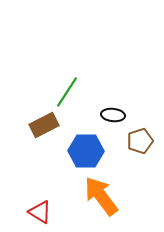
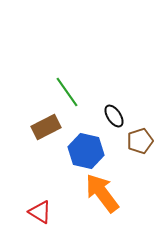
green line: rotated 68 degrees counterclockwise
black ellipse: moved 1 px right, 1 px down; rotated 50 degrees clockwise
brown rectangle: moved 2 px right, 2 px down
blue hexagon: rotated 12 degrees clockwise
orange arrow: moved 1 px right, 3 px up
